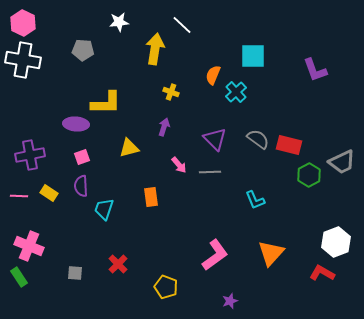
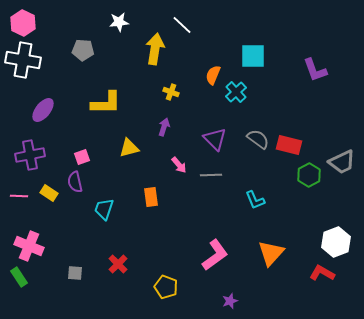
purple ellipse: moved 33 px left, 14 px up; rotated 55 degrees counterclockwise
gray line: moved 1 px right, 3 px down
purple semicircle: moved 6 px left, 4 px up; rotated 10 degrees counterclockwise
